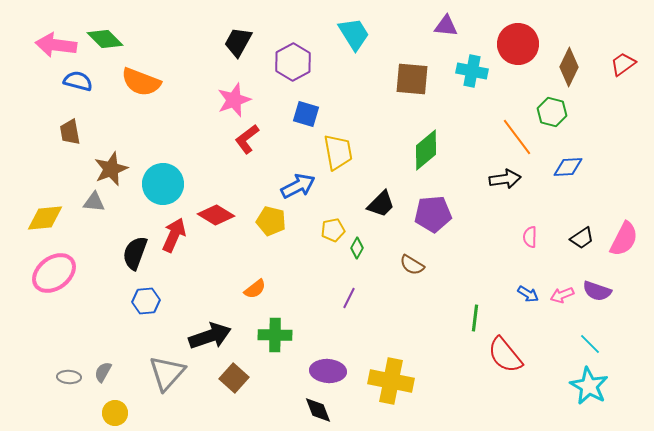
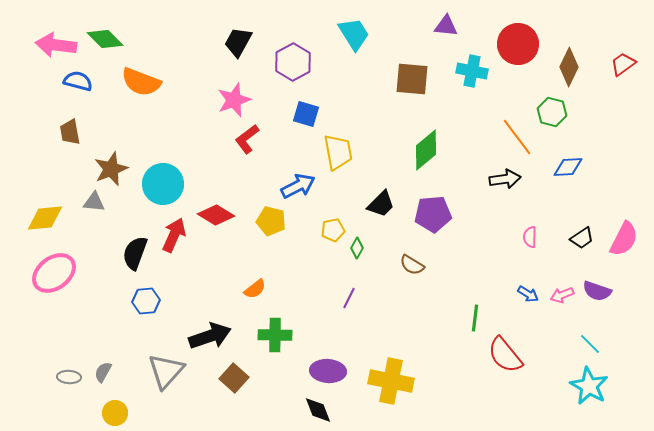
gray triangle at (167, 373): moved 1 px left, 2 px up
